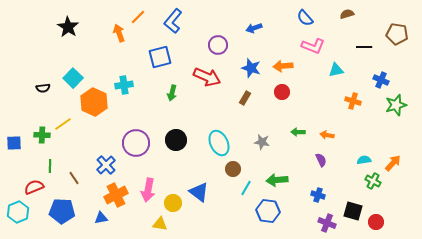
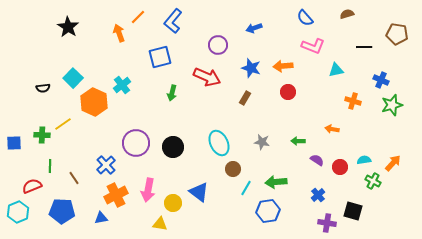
cyan cross at (124, 85): moved 2 px left; rotated 30 degrees counterclockwise
red circle at (282, 92): moved 6 px right
green star at (396, 105): moved 4 px left
green arrow at (298, 132): moved 9 px down
orange arrow at (327, 135): moved 5 px right, 6 px up
black circle at (176, 140): moved 3 px left, 7 px down
purple semicircle at (321, 160): moved 4 px left; rotated 32 degrees counterclockwise
green arrow at (277, 180): moved 1 px left, 2 px down
red semicircle at (34, 187): moved 2 px left, 1 px up
blue cross at (318, 195): rotated 32 degrees clockwise
blue hexagon at (268, 211): rotated 15 degrees counterclockwise
red circle at (376, 222): moved 36 px left, 55 px up
purple cross at (327, 223): rotated 12 degrees counterclockwise
